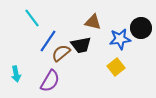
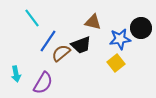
black trapezoid: rotated 10 degrees counterclockwise
yellow square: moved 4 px up
purple semicircle: moved 7 px left, 2 px down
